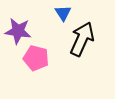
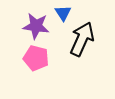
purple star: moved 18 px right, 5 px up
